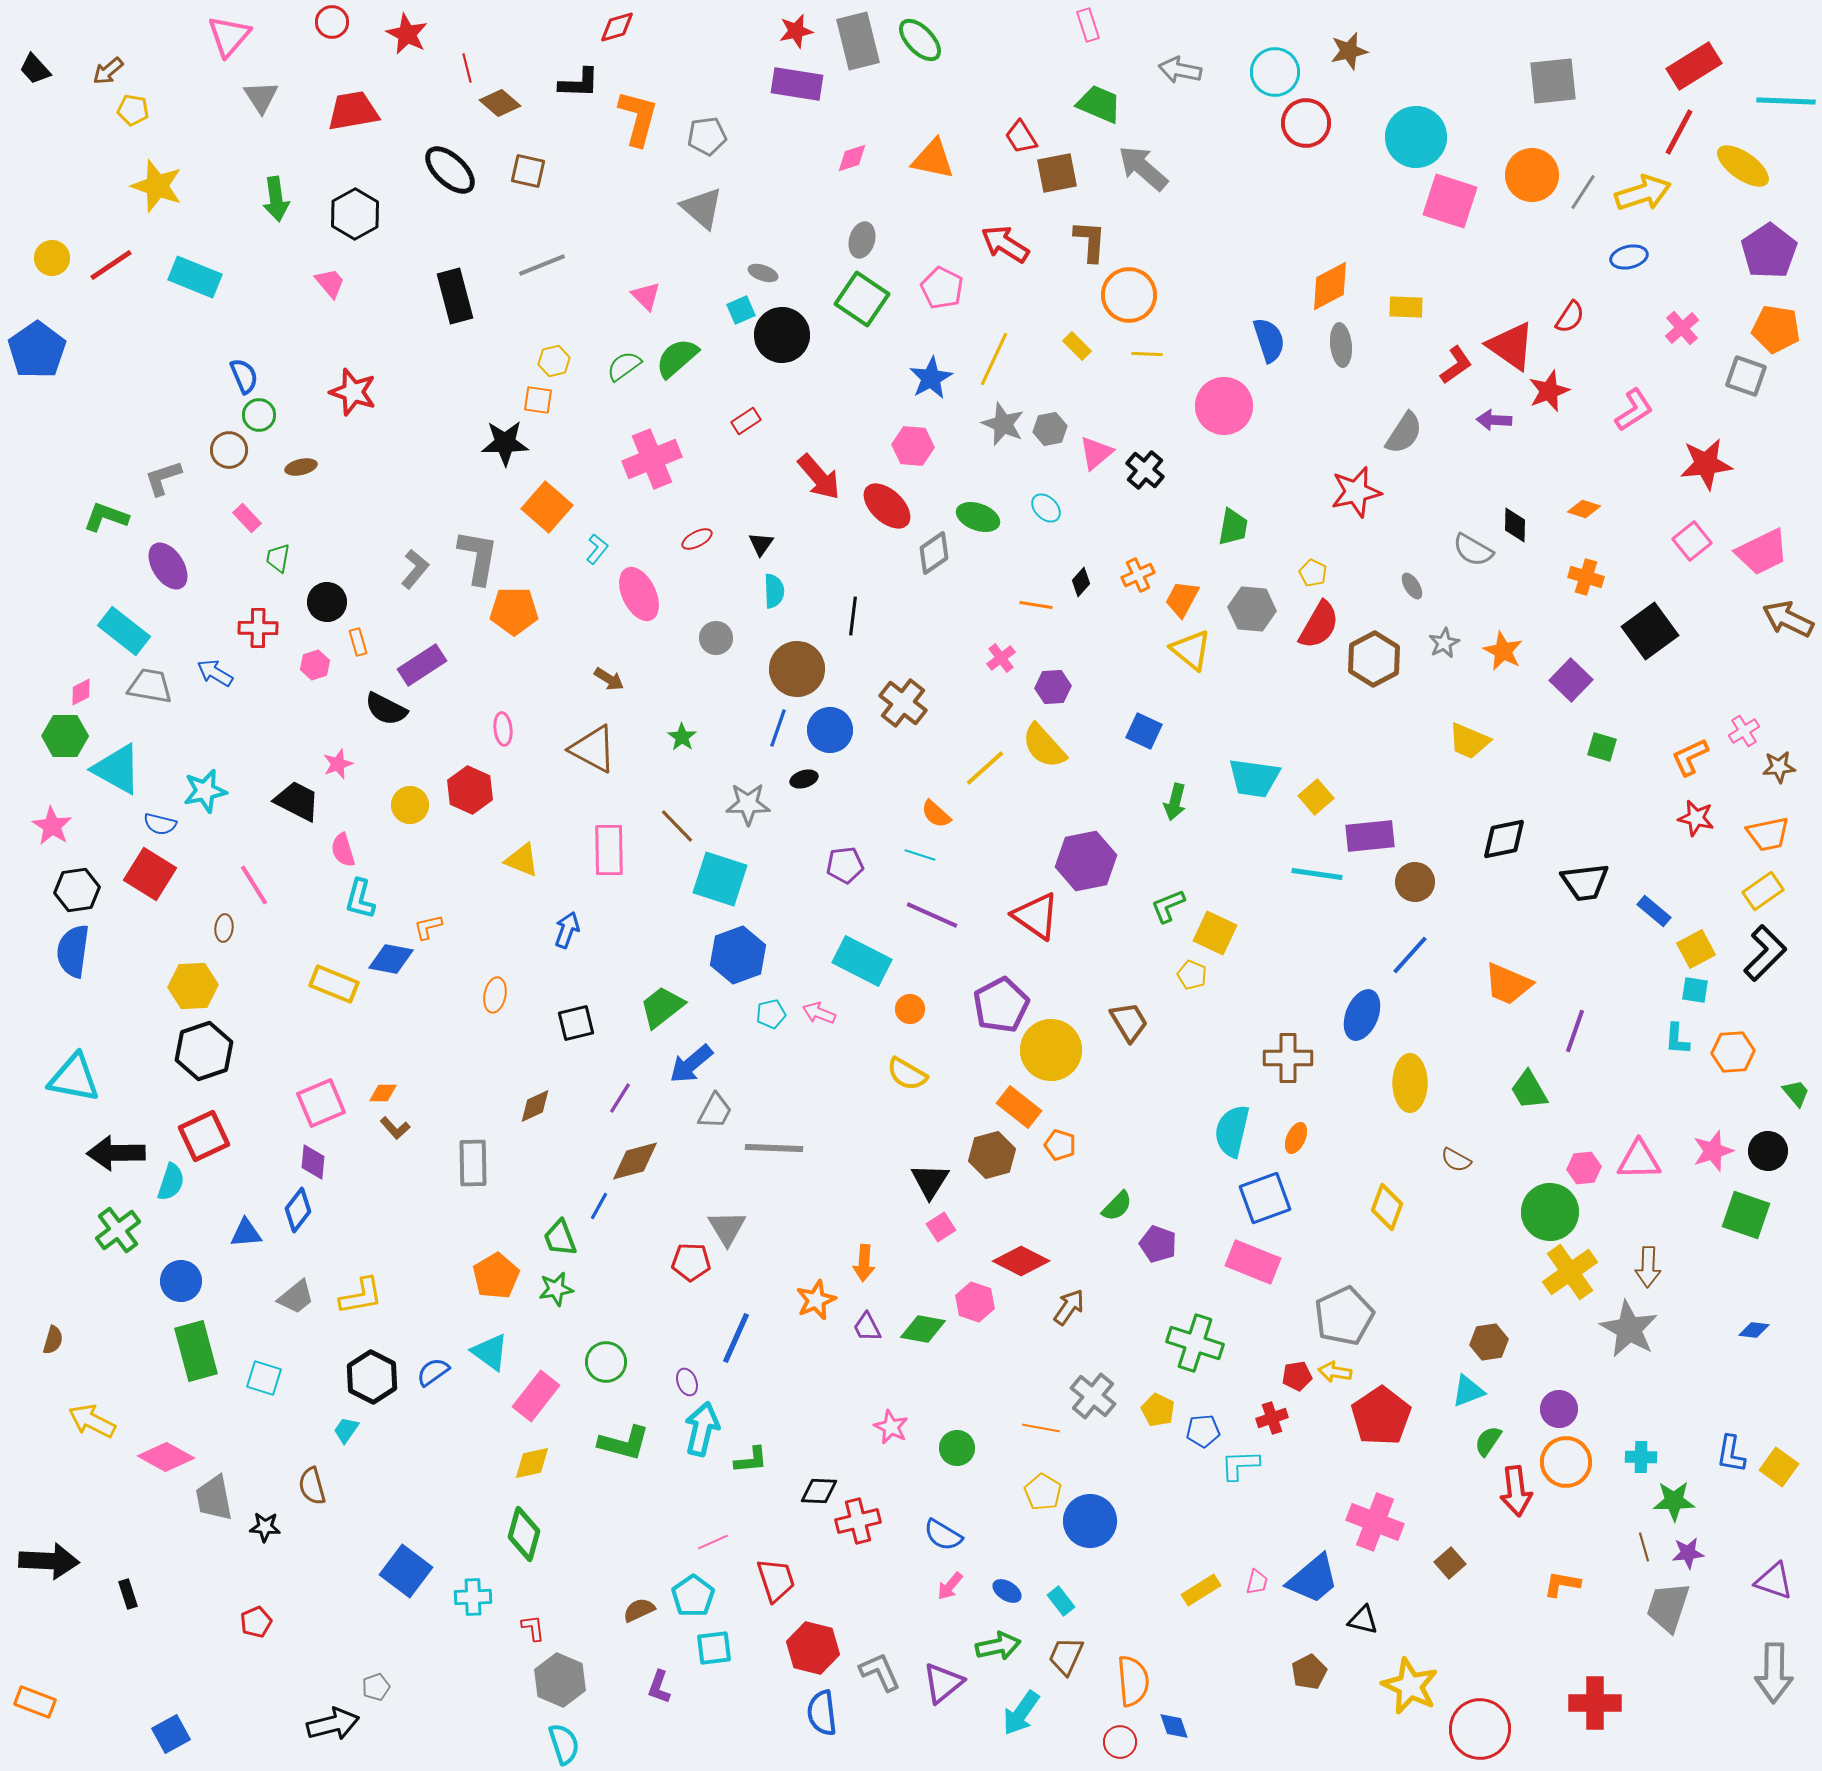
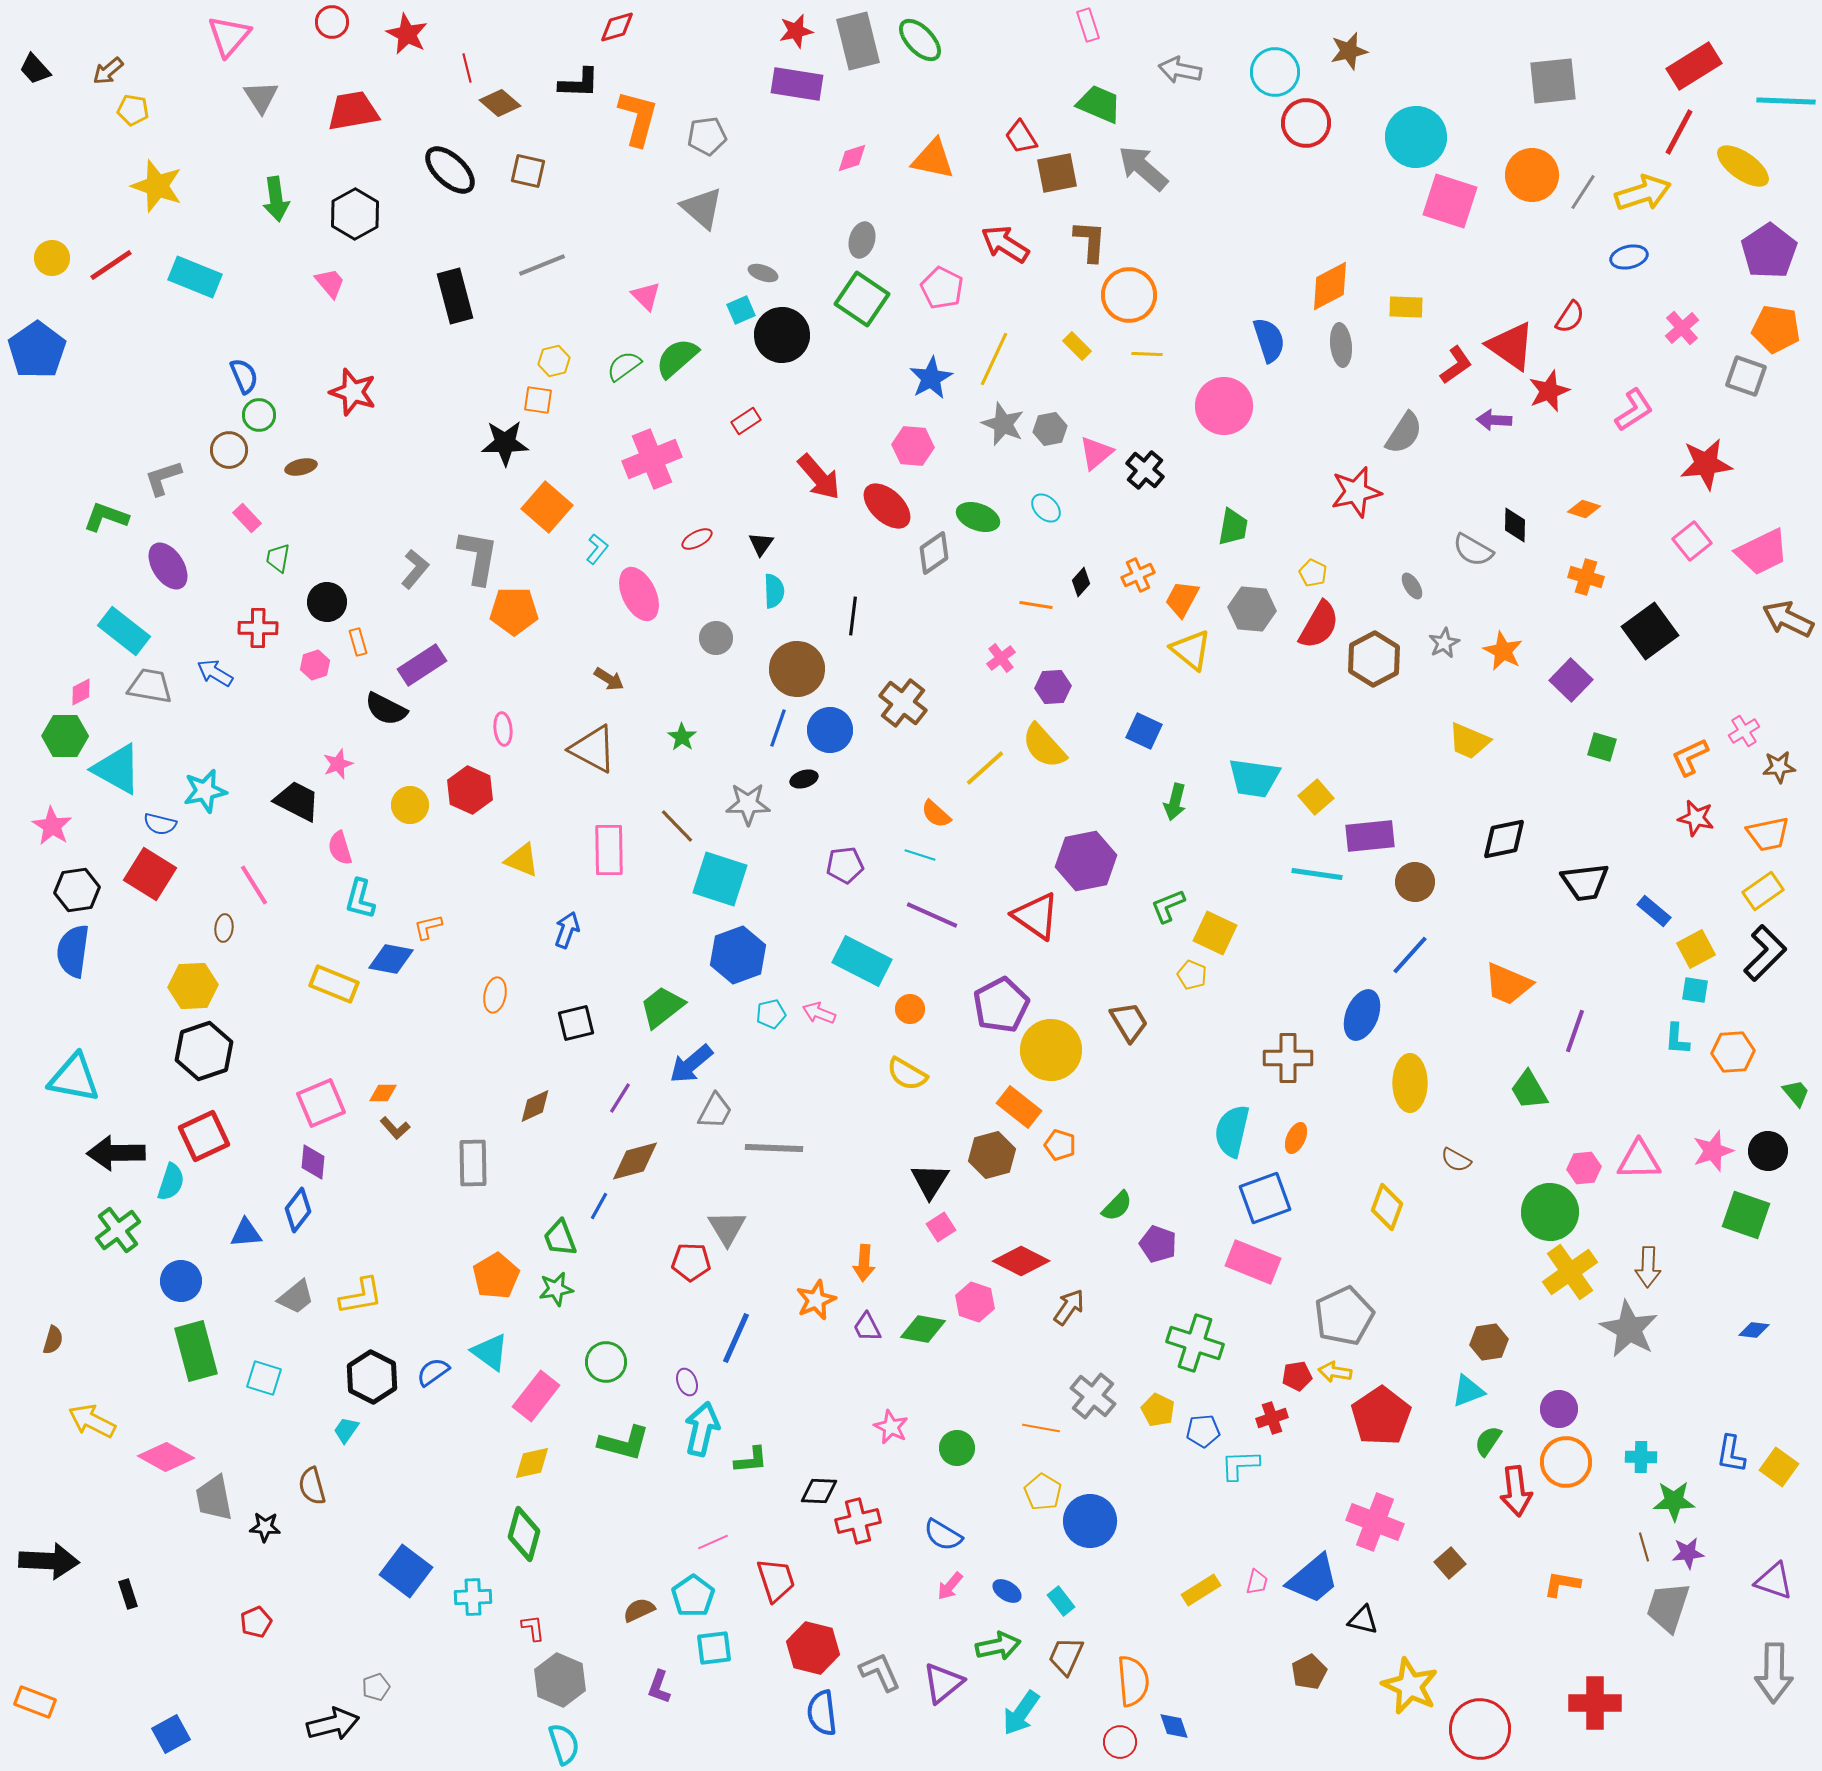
pink semicircle at (343, 850): moved 3 px left, 2 px up
